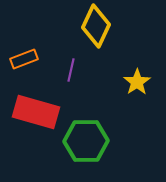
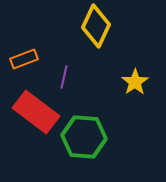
purple line: moved 7 px left, 7 px down
yellow star: moved 2 px left
red rectangle: rotated 21 degrees clockwise
green hexagon: moved 2 px left, 4 px up; rotated 6 degrees clockwise
